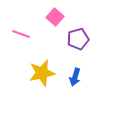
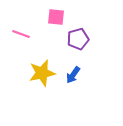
pink square: moved 1 px right; rotated 36 degrees counterclockwise
blue arrow: moved 2 px left, 2 px up; rotated 18 degrees clockwise
